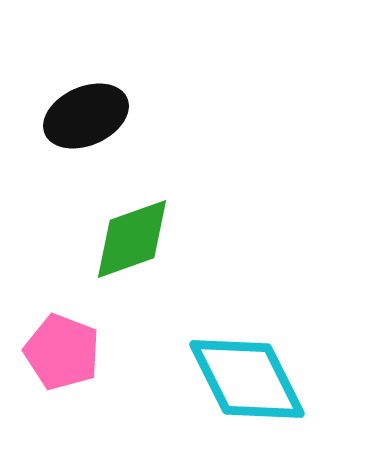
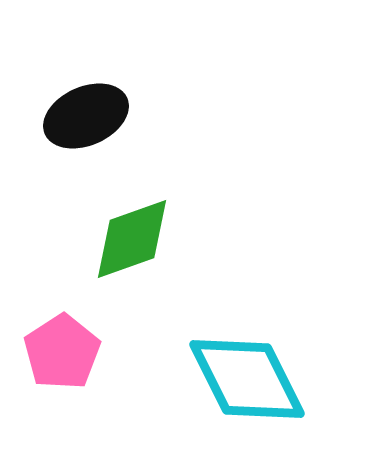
pink pentagon: rotated 18 degrees clockwise
